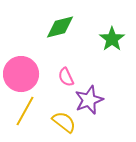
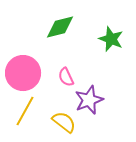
green star: moved 1 px left; rotated 15 degrees counterclockwise
pink circle: moved 2 px right, 1 px up
